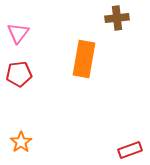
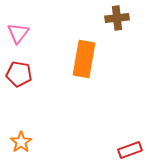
red pentagon: rotated 15 degrees clockwise
